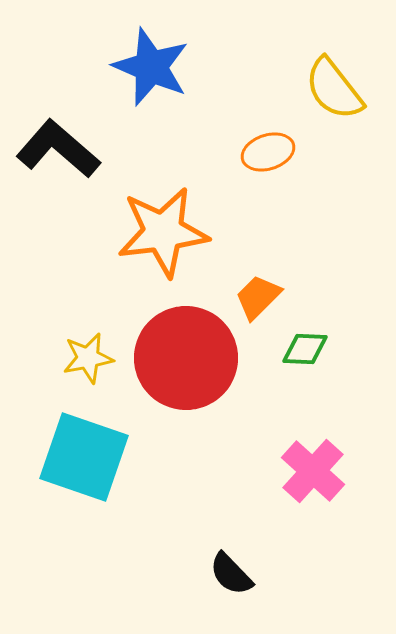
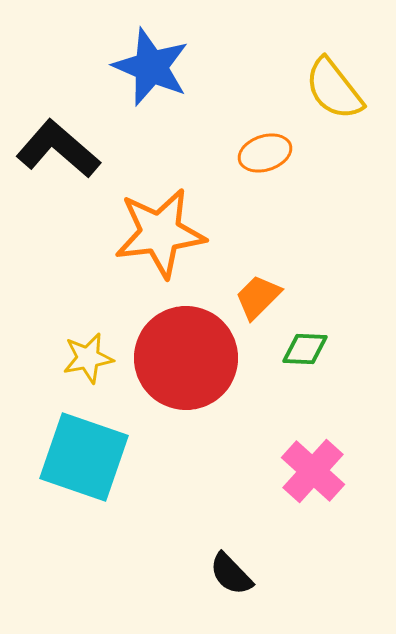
orange ellipse: moved 3 px left, 1 px down
orange star: moved 3 px left, 1 px down
